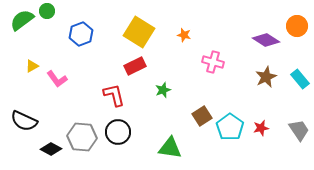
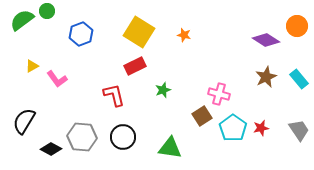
pink cross: moved 6 px right, 32 px down
cyan rectangle: moved 1 px left
black semicircle: rotated 96 degrees clockwise
cyan pentagon: moved 3 px right, 1 px down
black circle: moved 5 px right, 5 px down
